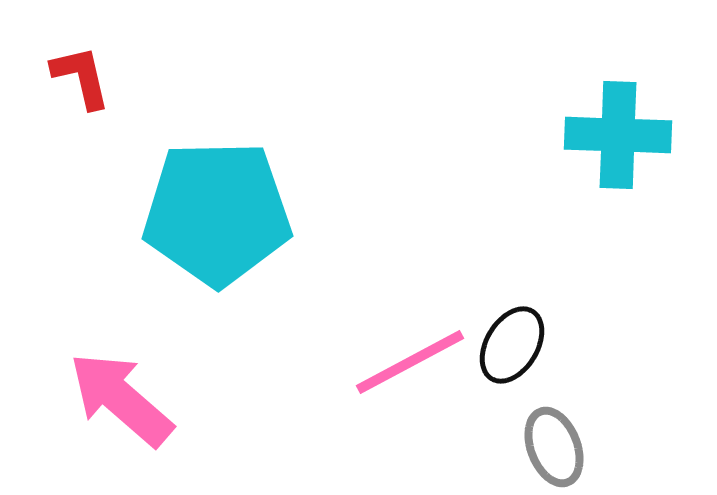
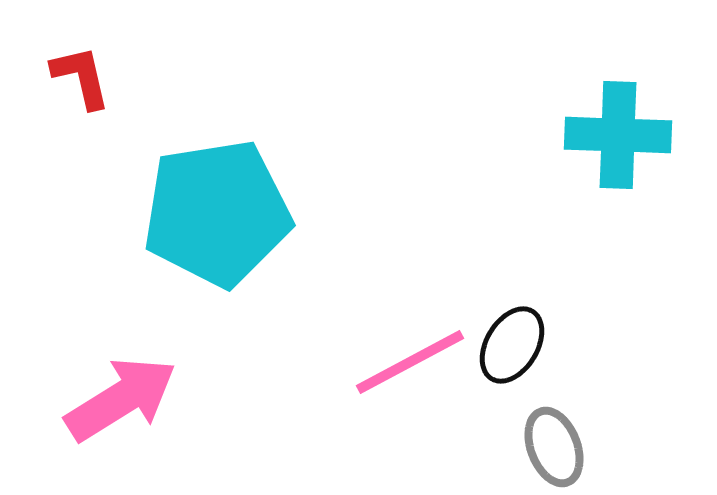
cyan pentagon: rotated 8 degrees counterclockwise
pink arrow: rotated 107 degrees clockwise
